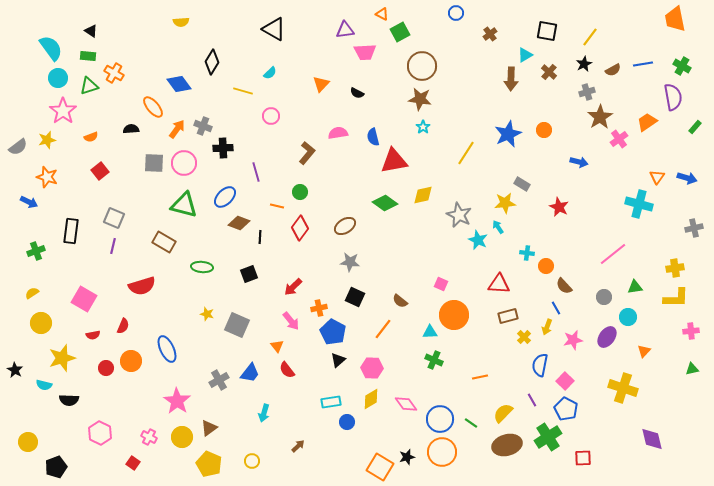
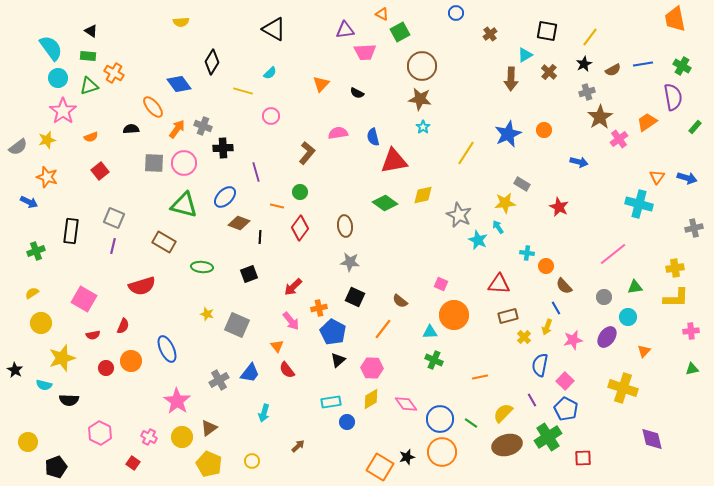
brown ellipse at (345, 226): rotated 65 degrees counterclockwise
